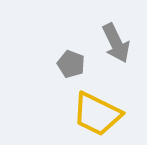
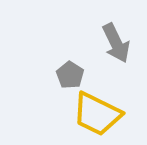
gray pentagon: moved 1 px left, 11 px down; rotated 12 degrees clockwise
